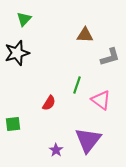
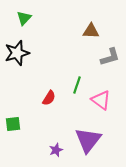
green triangle: moved 1 px up
brown triangle: moved 6 px right, 4 px up
red semicircle: moved 5 px up
purple star: rotated 16 degrees clockwise
